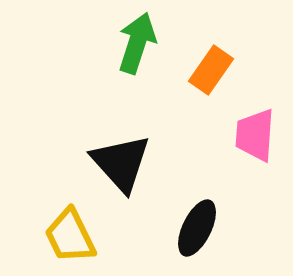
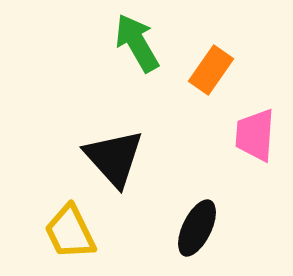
green arrow: rotated 48 degrees counterclockwise
black triangle: moved 7 px left, 5 px up
yellow trapezoid: moved 4 px up
